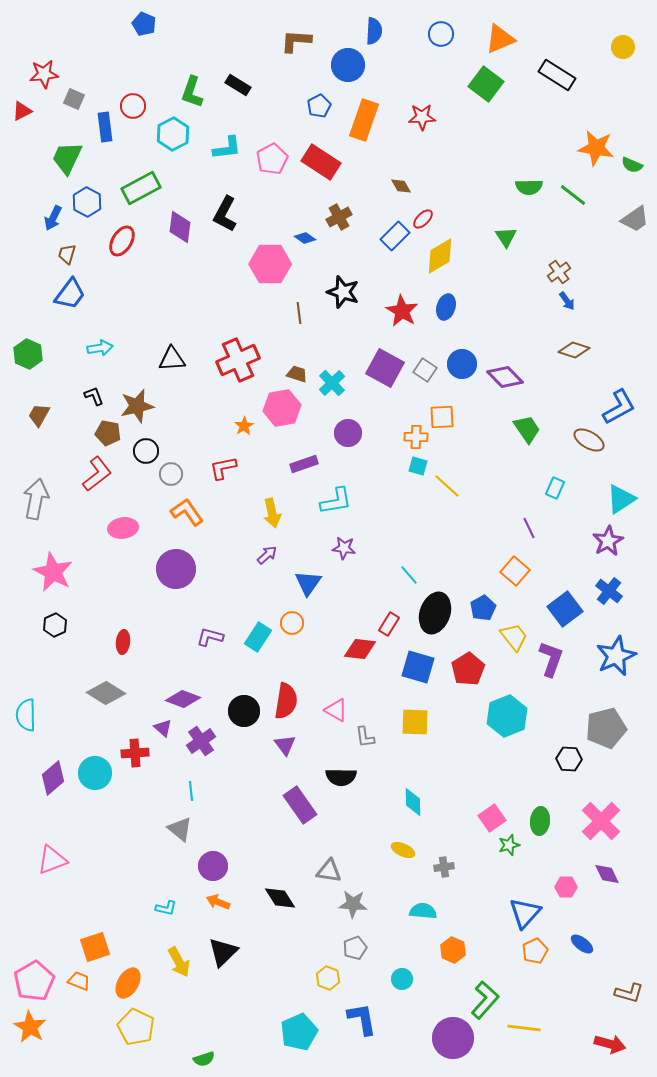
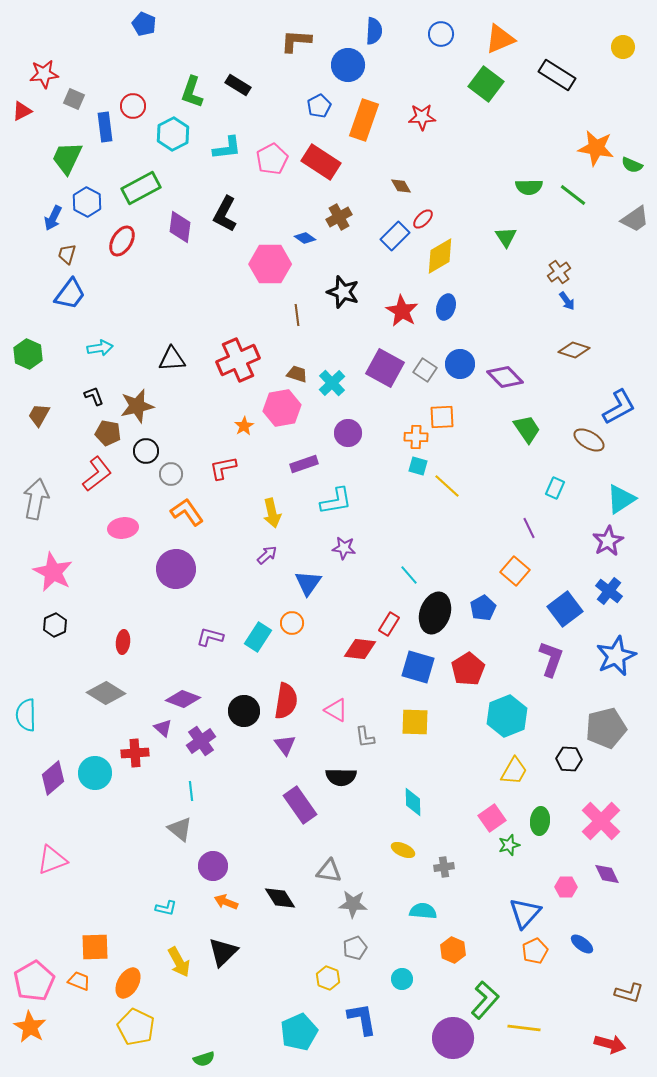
brown line at (299, 313): moved 2 px left, 2 px down
blue circle at (462, 364): moved 2 px left
yellow trapezoid at (514, 637): moved 134 px down; rotated 68 degrees clockwise
orange arrow at (218, 902): moved 8 px right
orange square at (95, 947): rotated 16 degrees clockwise
